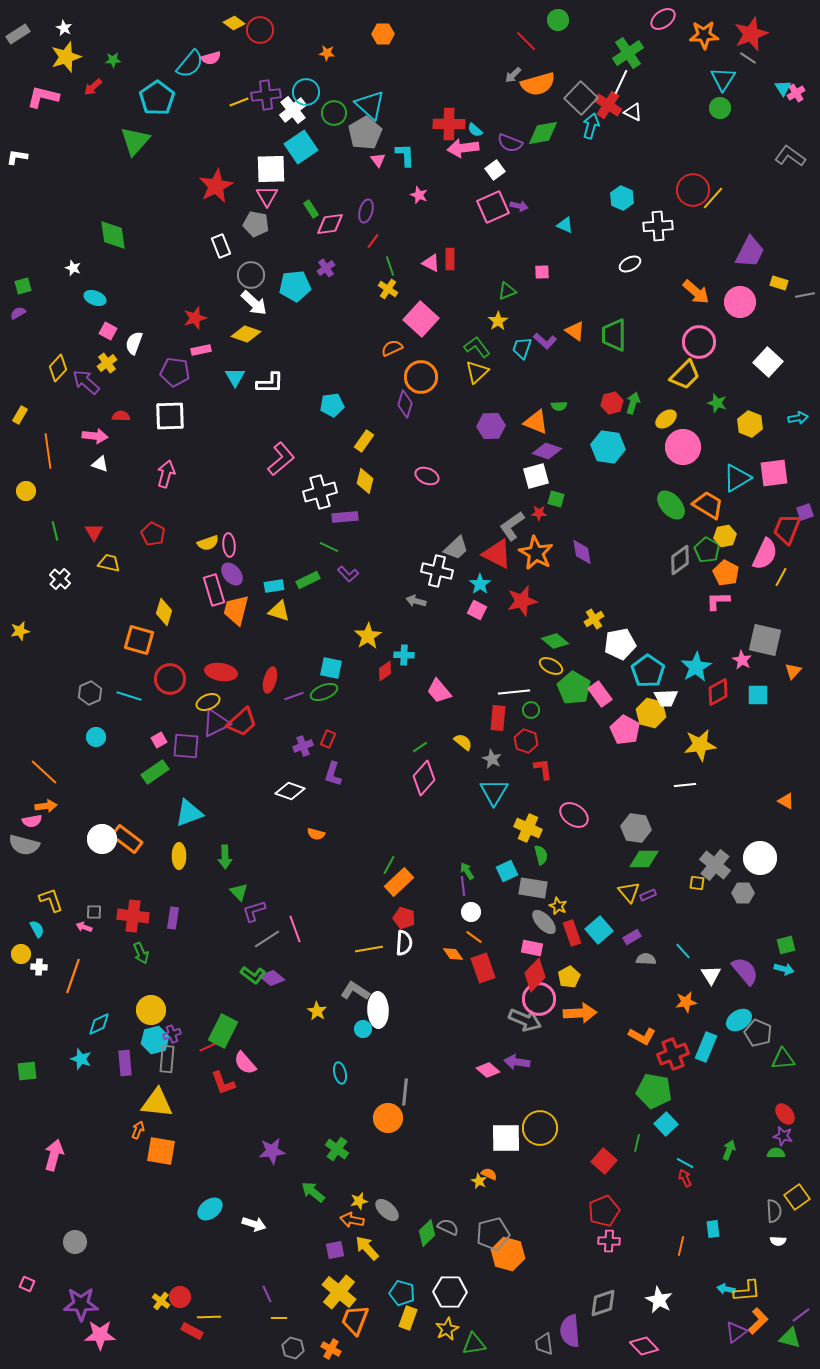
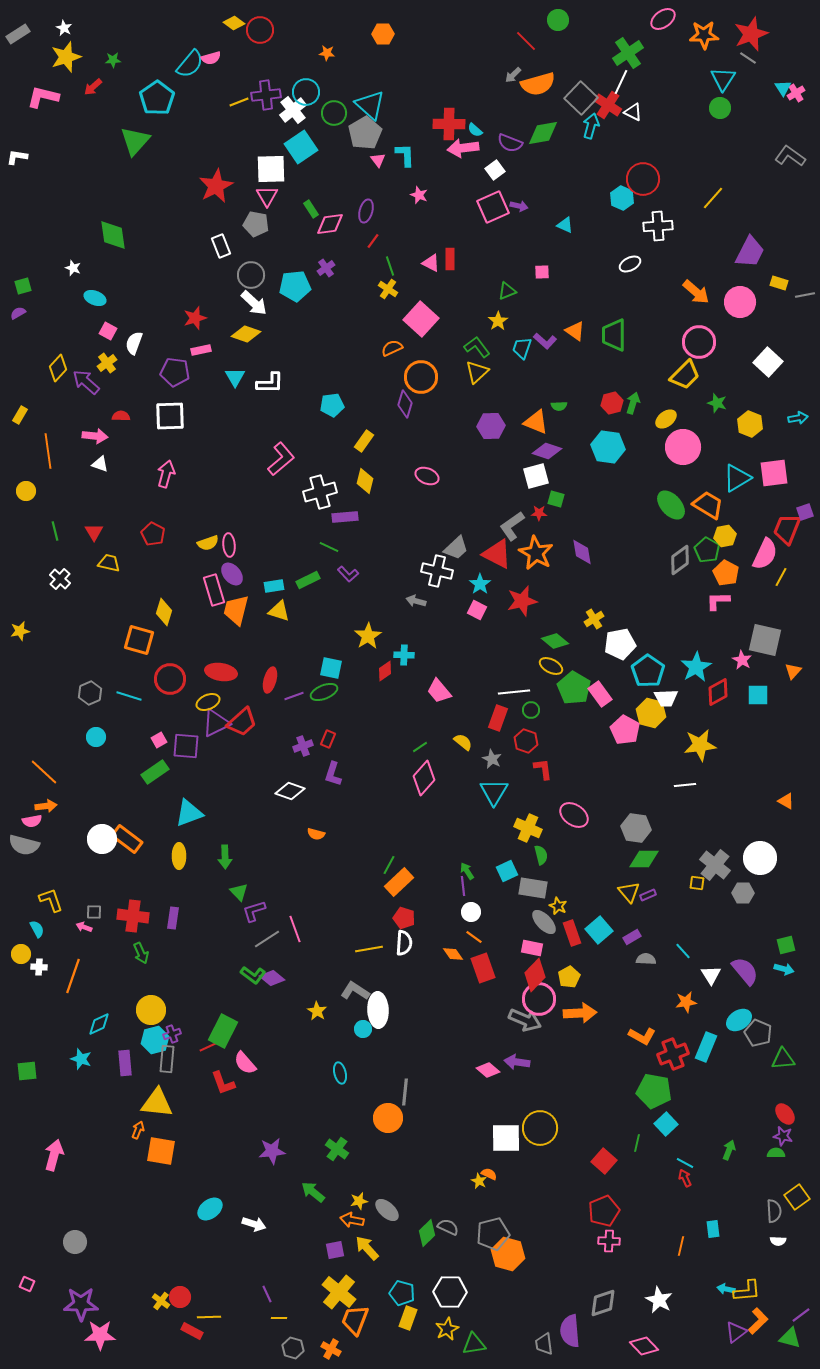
red circle at (693, 190): moved 50 px left, 11 px up
red rectangle at (498, 718): rotated 15 degrees clockwise
